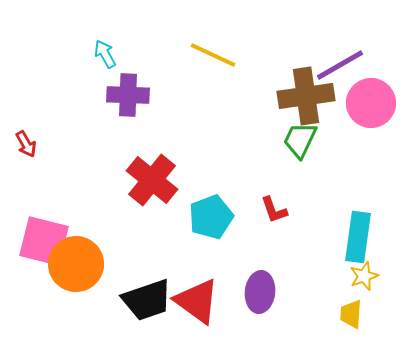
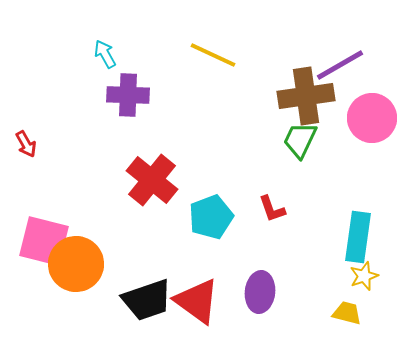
pink circle: moved 1 px right, 15 px down
red L-shape: moved 2 px left, 1 px up
yellow trapezoid: moved 4 px left, 1 px up; rotated 100 degrees clockwise
